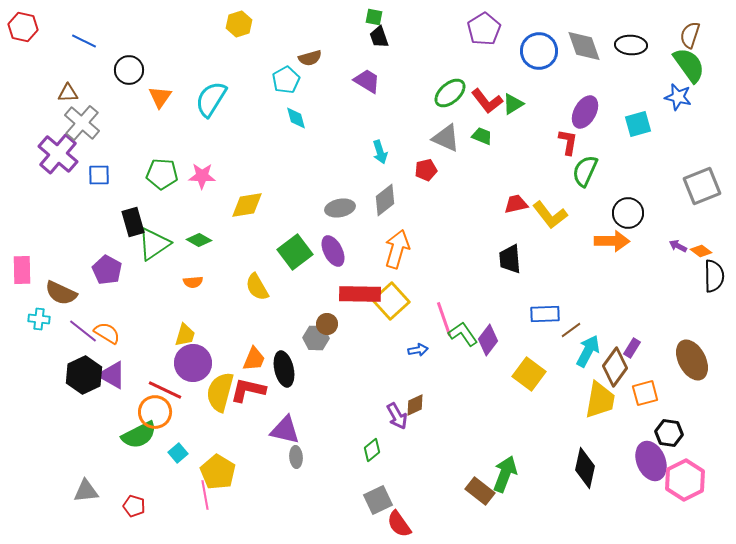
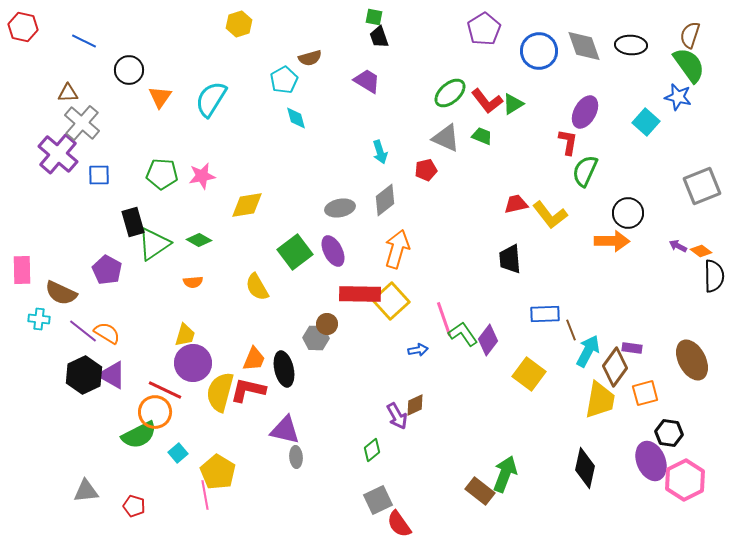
cyan pentagon at (286, 80): moved 2 px left
cyan square at (638, 124): moved 8 px right, 2 px up; rotated 32 degrees counterclockwise
pink star at (202, 176): rotated 12 degrees counterclockwise
brown line at (571, 330): rotated 75 degrees counterclockwise
purple rectangle at (632, 348): rotated 66 degrees clockwise
